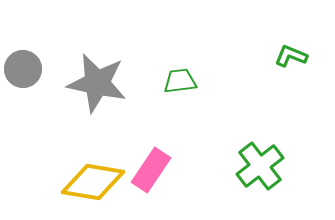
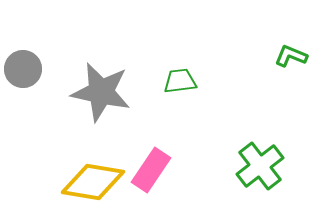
gray star: moved 4 px right, 9 px down
